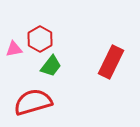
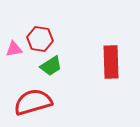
red hexagon: rotated 20 degrees counterclockwise
red rectangle: rotated 28 degrees counterclockwise
green trapezoid: rotated 20 degrees clockwise
